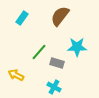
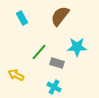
cyan rectangle: rotated 64 degrees counterclockwise
